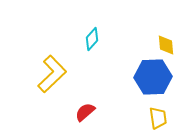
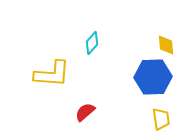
cyan diamond: moved 4 px down
yellow L-shape: rotated 48 degrees clockwise
yellow trapezoid: moved 3 px right, 1 px down
